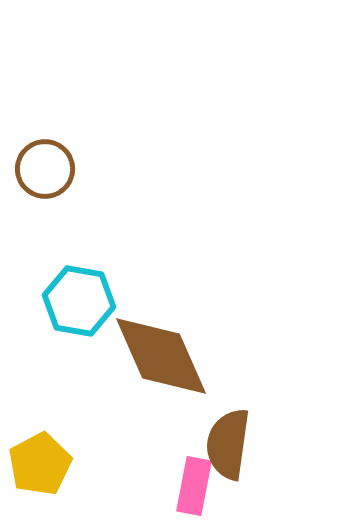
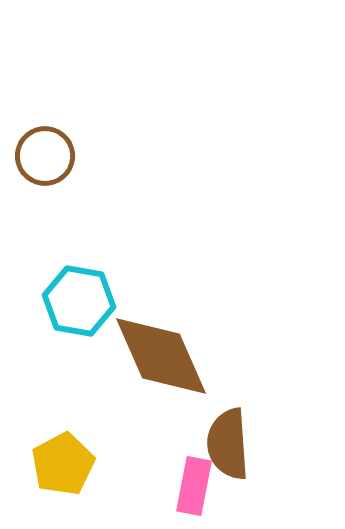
brown circle: moved 13 px up
brown semicircle: rotated 12 degrees counterclockwise
yellow pentagon: moved 23 px right
